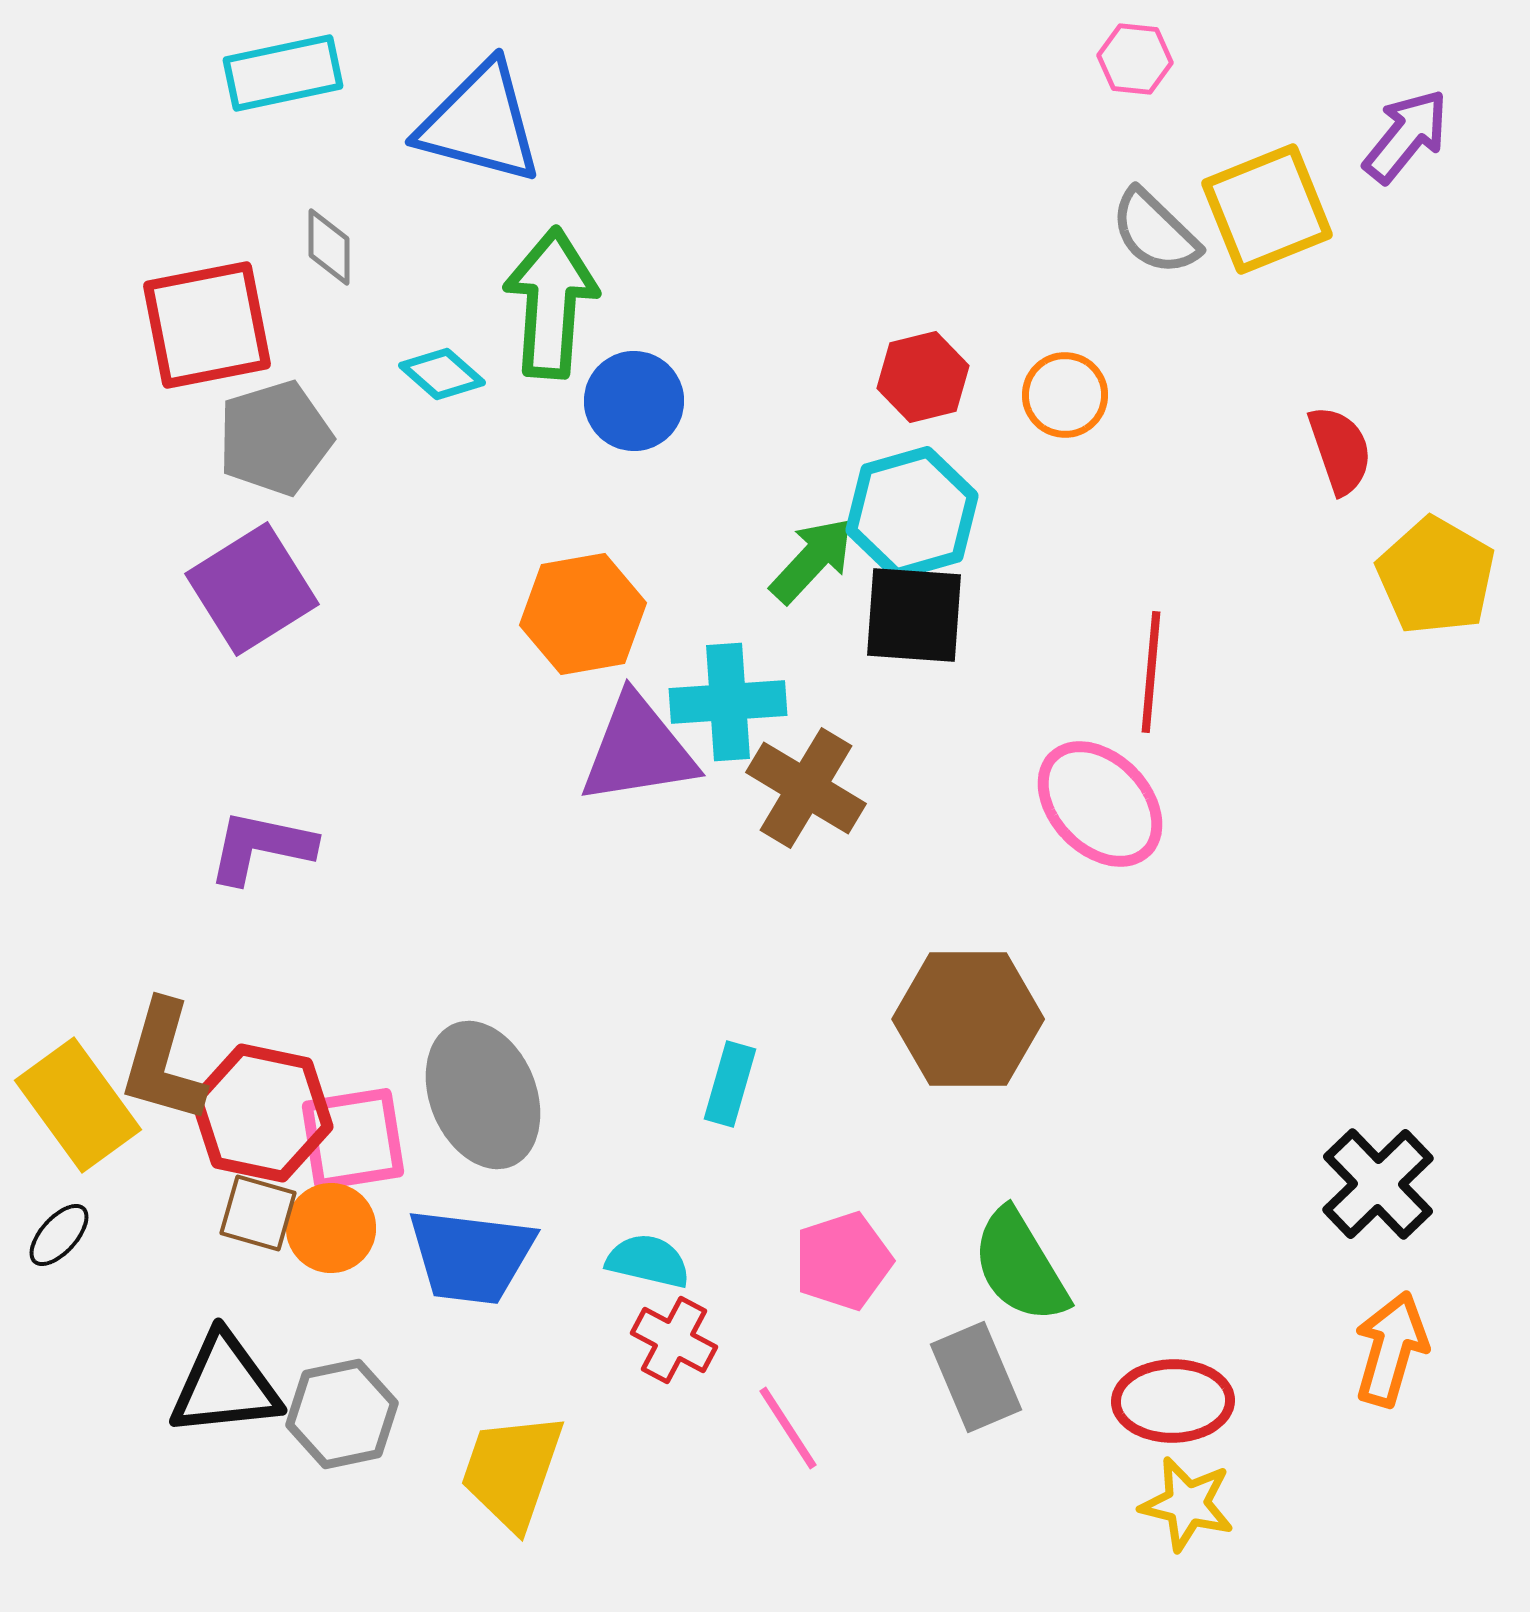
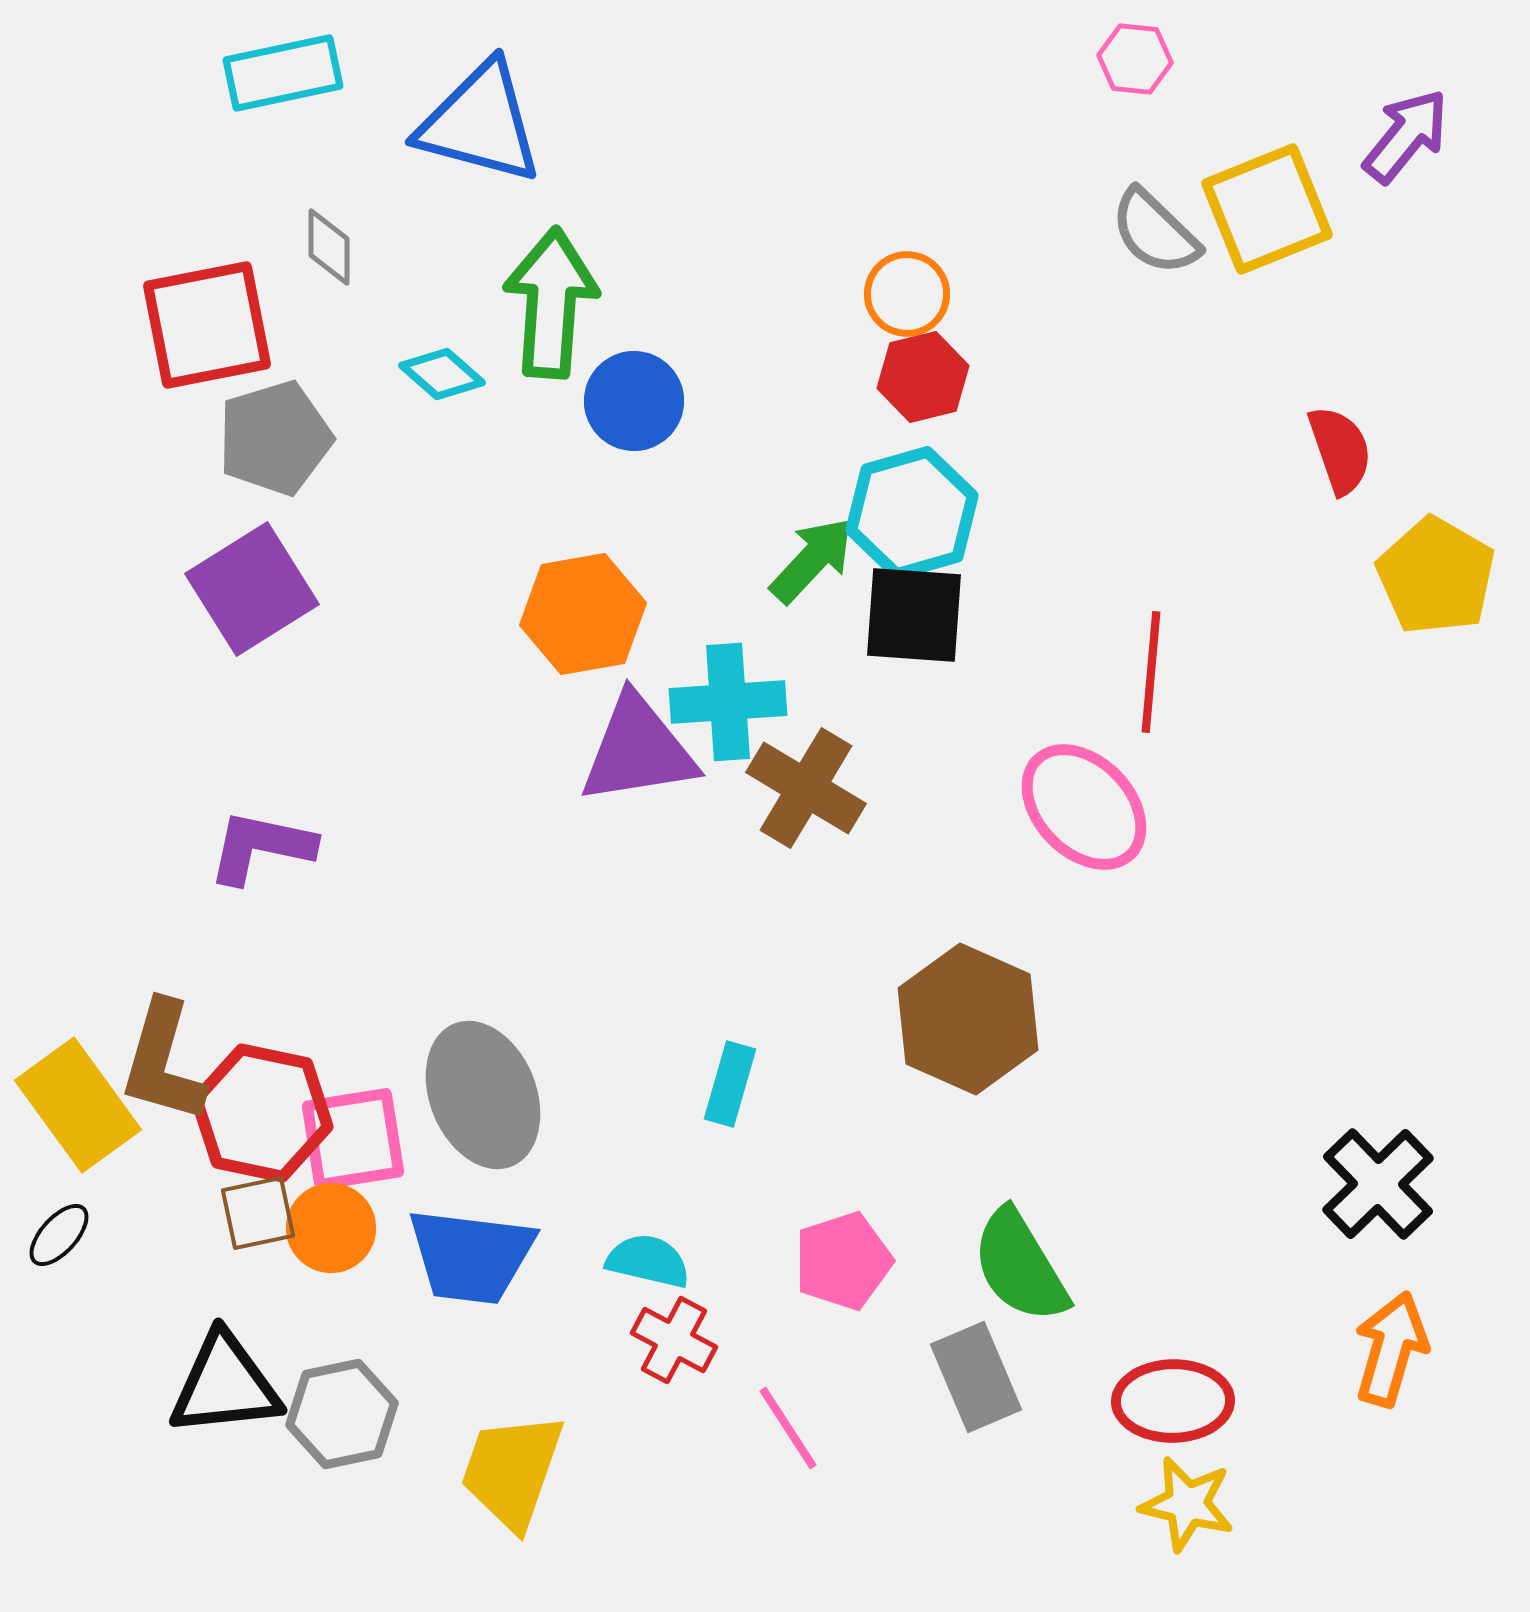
orange circle at (1065, 395): moved 158 px left, 101 px up
pink ellipse at (1100, 804): moved 16 px left, 3 px down
brown hexagon at (968, 1019): rotated 24 degrees clockwise
brown square at (258, 1213): rotated 28 degrees counterclockwise
